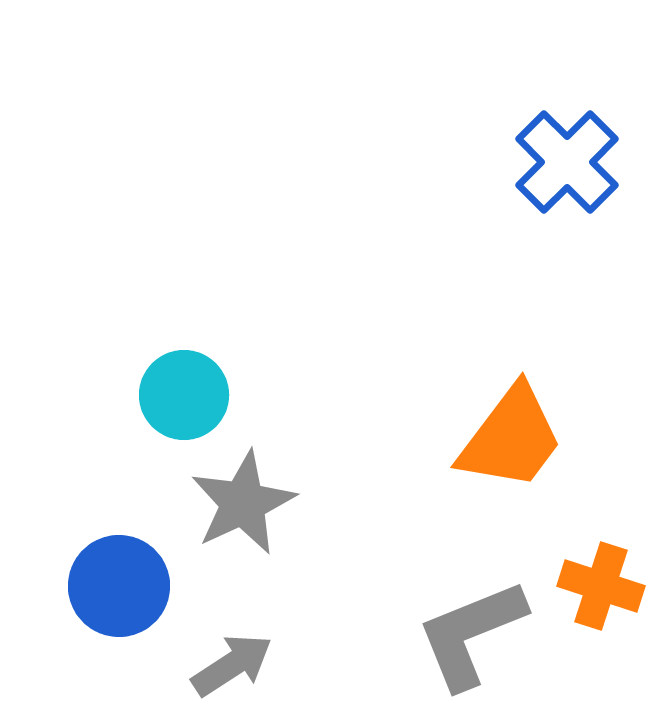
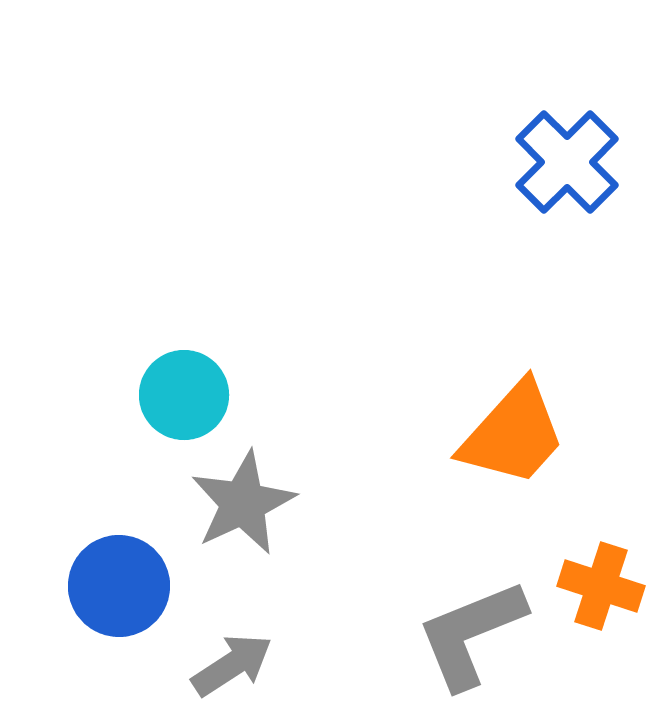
orange trapezoid: moved 2 px right, 4 px up; rotated 5 degrees clockwise
